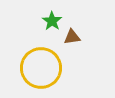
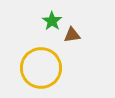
brown triangle: moved 2 px up
